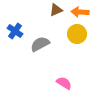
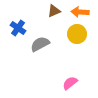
brown triangle: moved 2 px left, 1 px down
blue cross: moved 3 px right, 3 px up
pink semicircle: moved 6 px right; rotated 70 degrees counterclockwise
